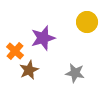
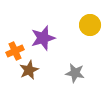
yellow circle: moved 3 px right, 3 px down
orange cross: rotated 24 degrees clockwise
